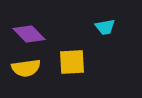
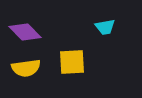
purple diamond: moved 4 px left, 2 px up
